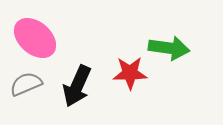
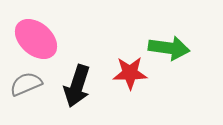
pink ellipse: moved 1 px right, 1 px down
black arrow: rotated 6 degrees counterclockwise
